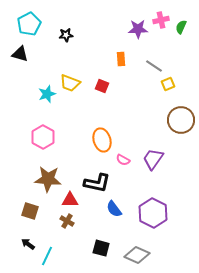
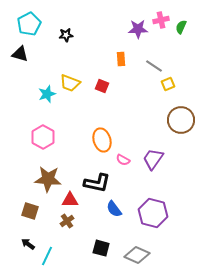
purple hexagon: rotated 12 degrees counterclockwise
brown cross: rotated 24 degrees clockwise
